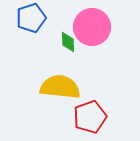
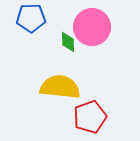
blue pentagon: rotated 16 degrees clockwise
